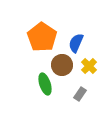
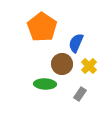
orange pentagon: moved 10 px up
brown circle: moved 1 px up
green ellipse: rotated 70 degrees counterclockwise
